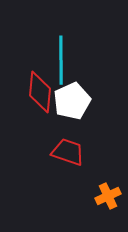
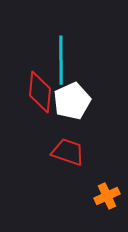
orange cross: moved 1 px left
